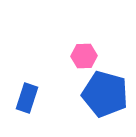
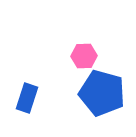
blue pentagon: moved 3 px left, 1 px up
